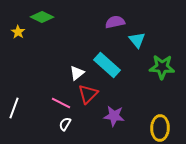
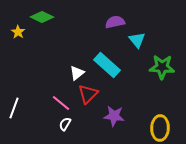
pink line: rotated 12 degrees clockwise
